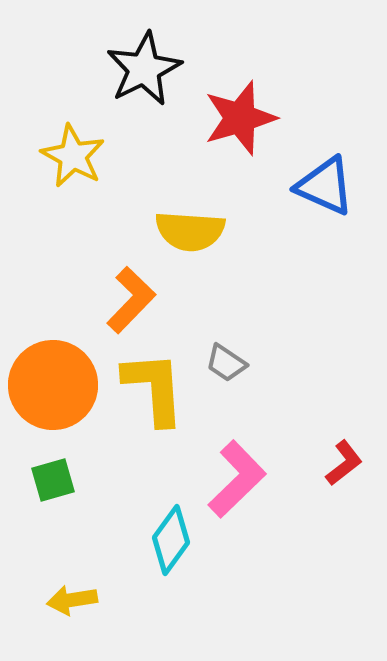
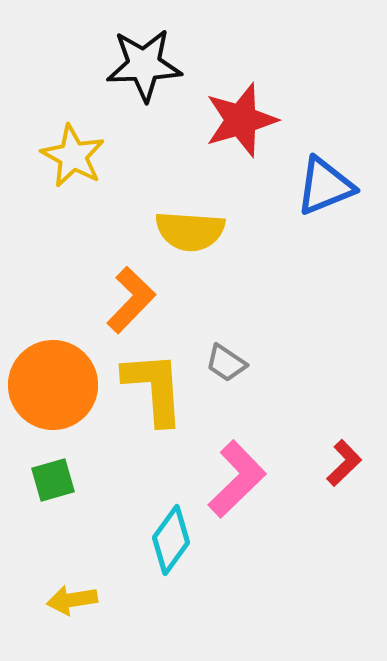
black star: moved 4 px up; rotated 24 degrees clockwise
red star: moved 1 px right, 2 px down
blue triangle: rotated 46 degrees counterclockwise
red L-shape: rotated 6 degrees counterclockwise
